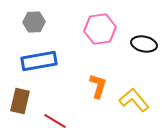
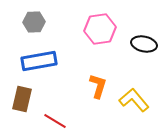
brown rectangle: moved 2 px right, 2 px up
